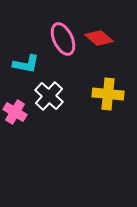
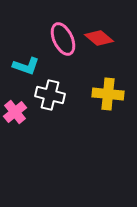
cyan L-shape: moved 2 px down; rotated 8 degrees clockwise
white cross: moved 1 px right, 1 px up; rotated 28 degrees counterclockwise
pink cross: rotated 20 degrees clockwise
